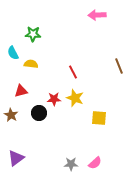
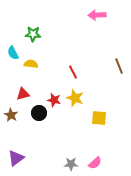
red triangle: moved 2 px right, 3 px down
red star: moved 1 px down; rotated 16 degrees clockwise
